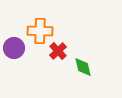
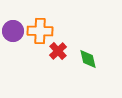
purple circle: moved 1 px left, 17 px up
green diamond: moved 5 px right, 8 px up
